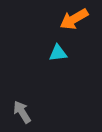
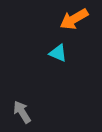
cyan triangle: rotated 30 degrees clockwise
